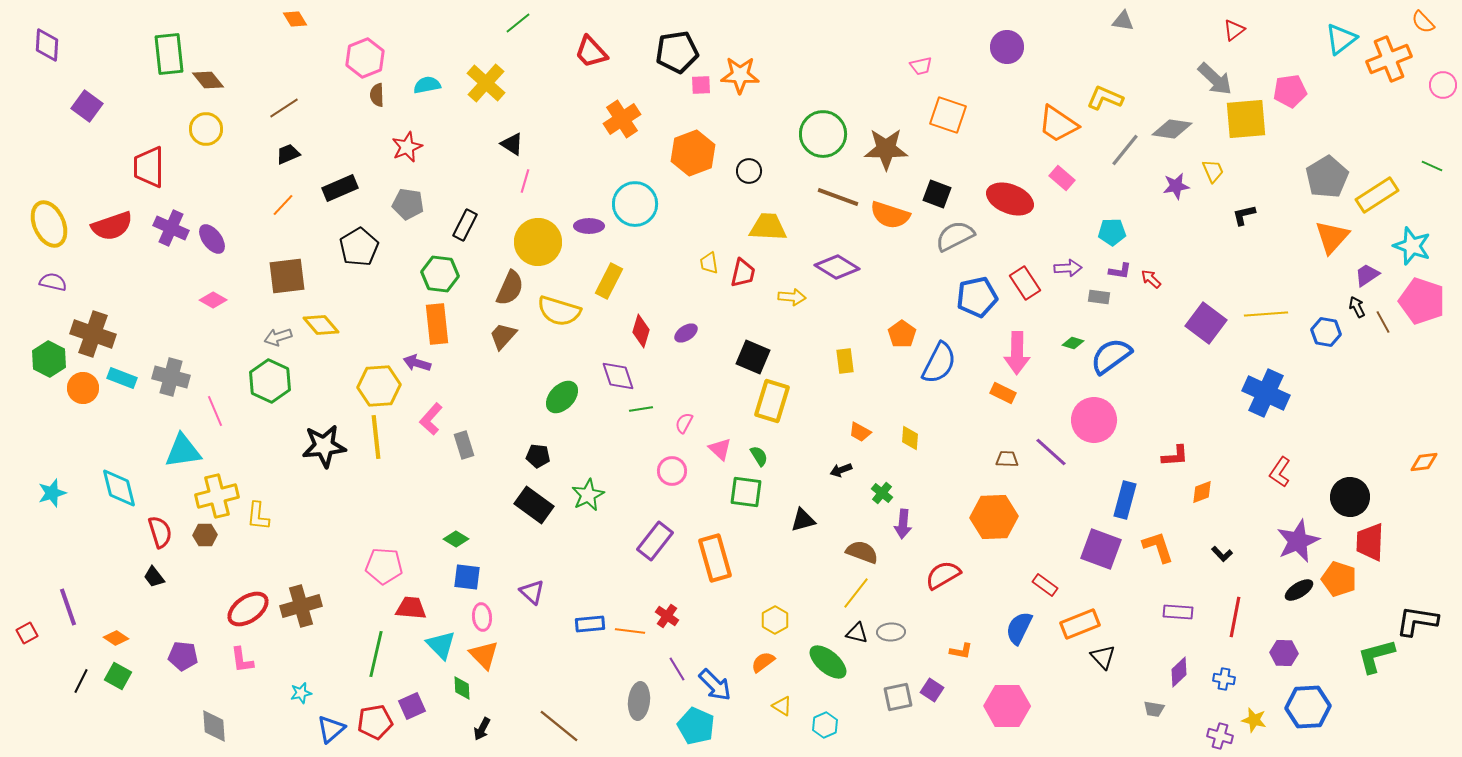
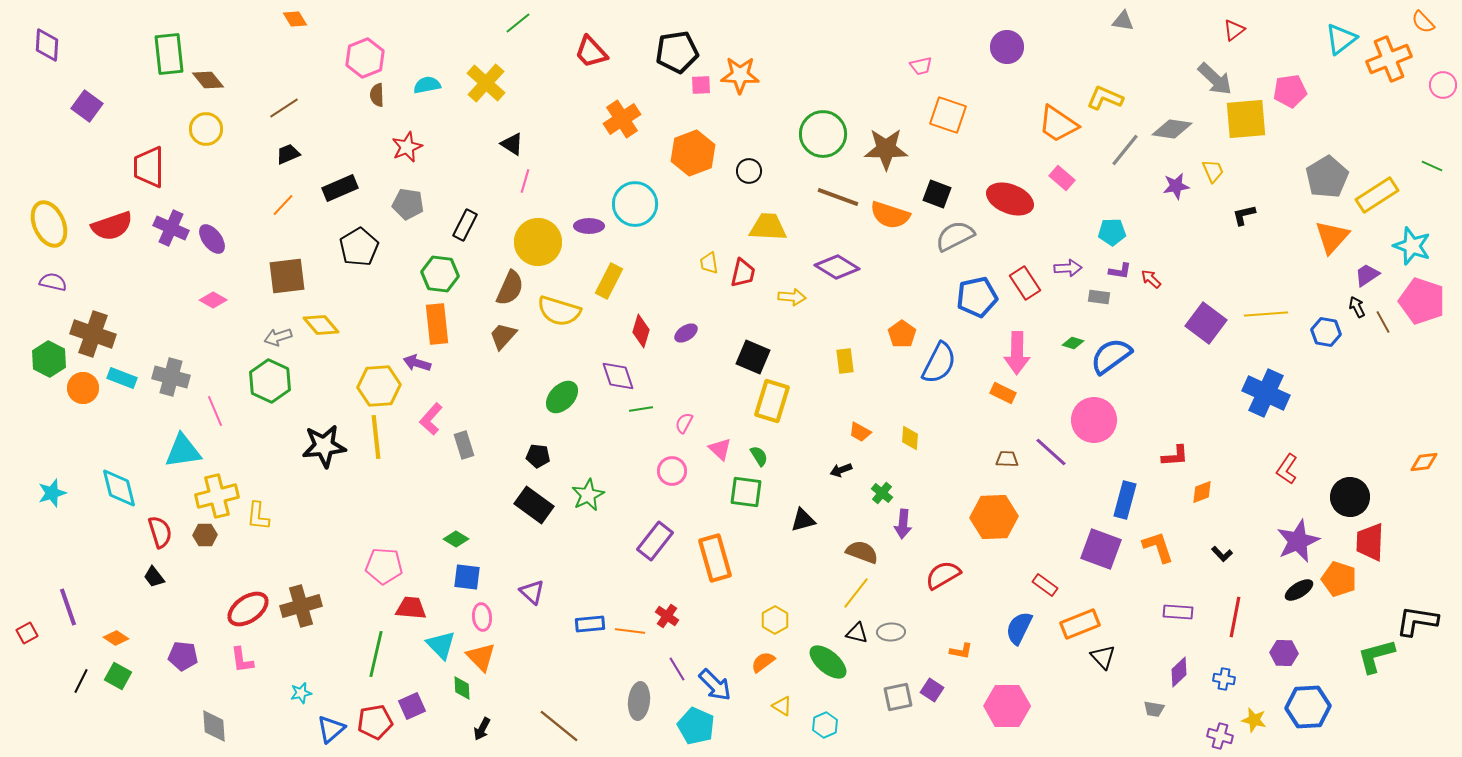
red L-shape at (1280, 472): moved 7 px right, 3 px up
orange triangle at (484, 655): moved 3 px left, 2 px down
